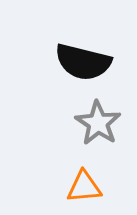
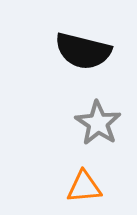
black semicircle: moved 11 px up
